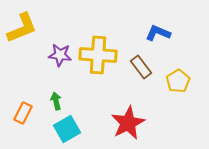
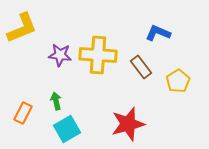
red star: moved 1 px down; rotated 12 degrees clockwise
